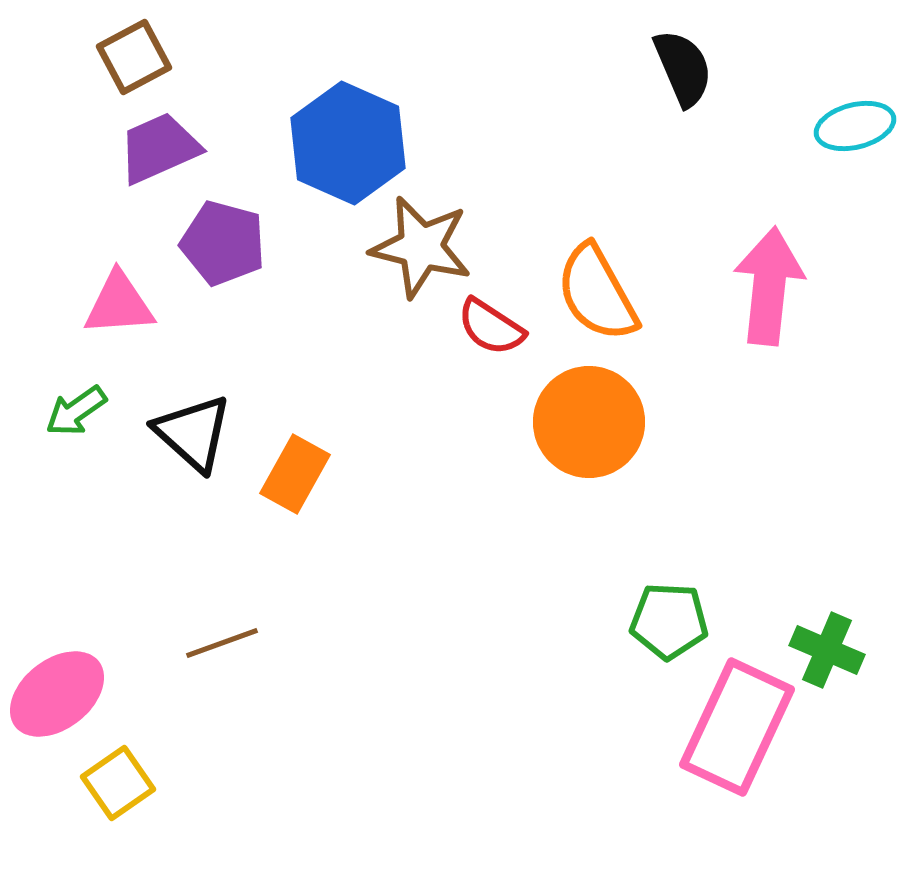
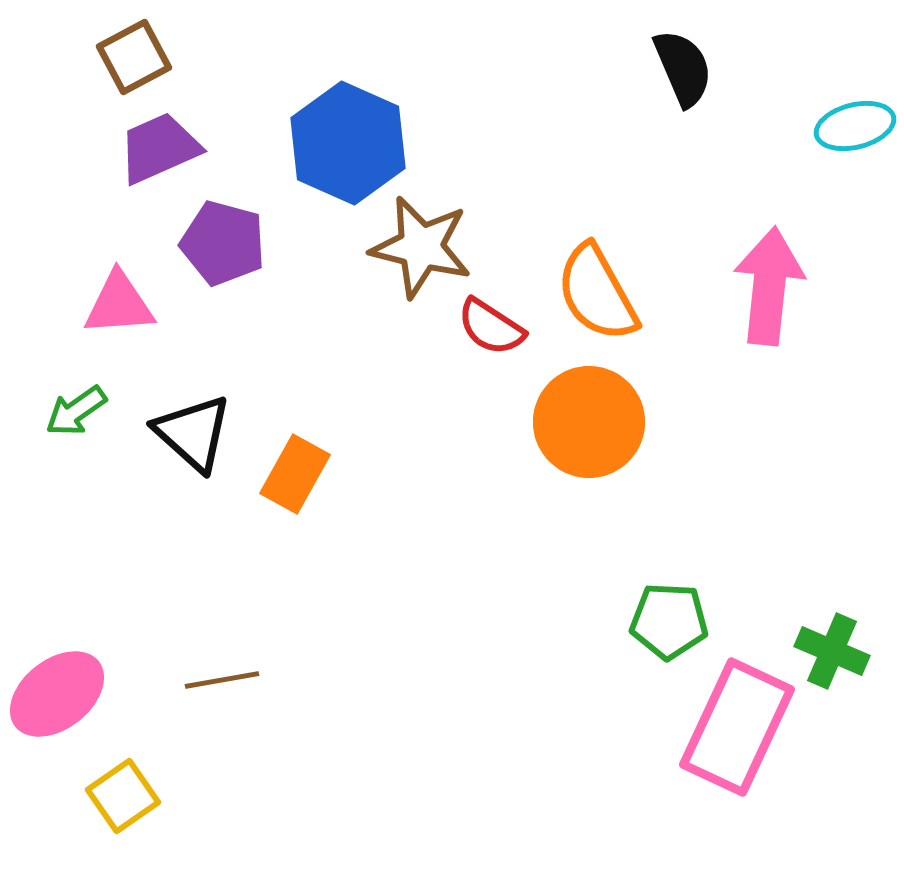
brown line: moved 37 px down; rotated 10 degrees clockwise
green cross: moved 5 px right, 1 px down
yellow square: moved 5 px right, 13 px down
